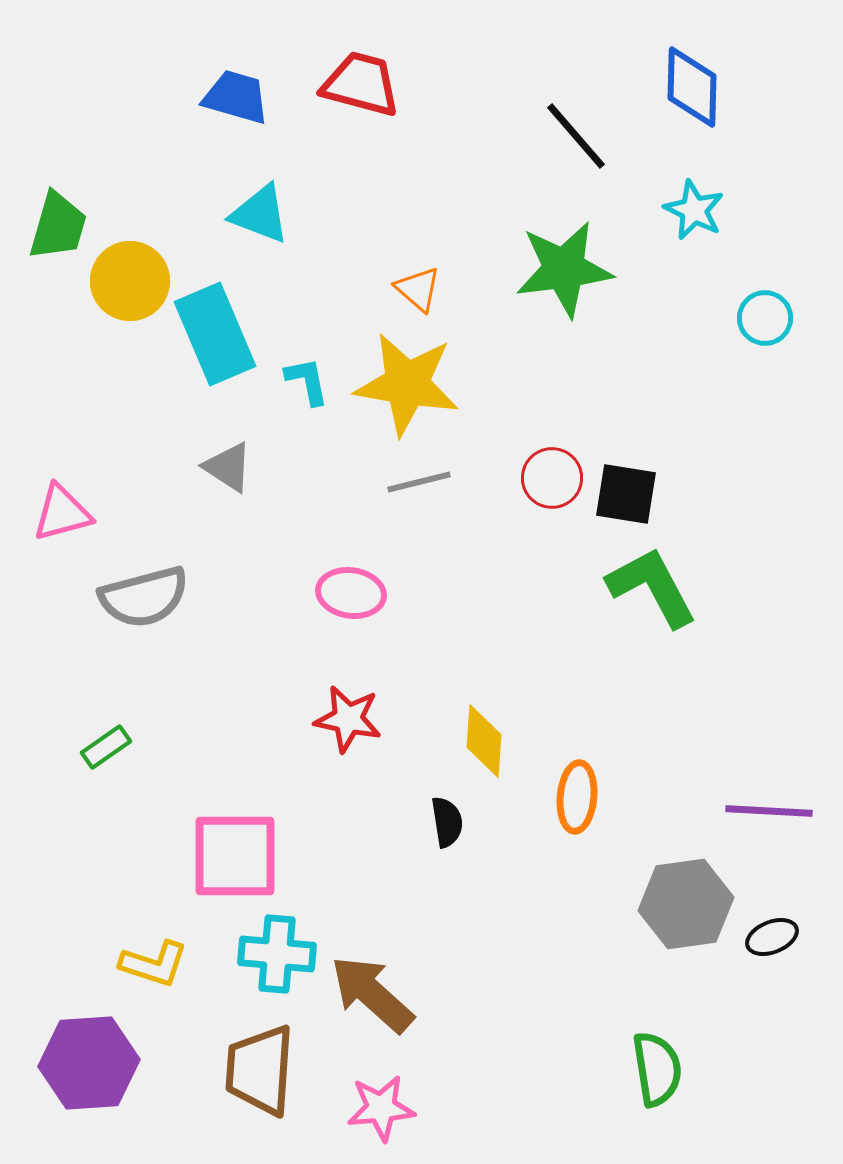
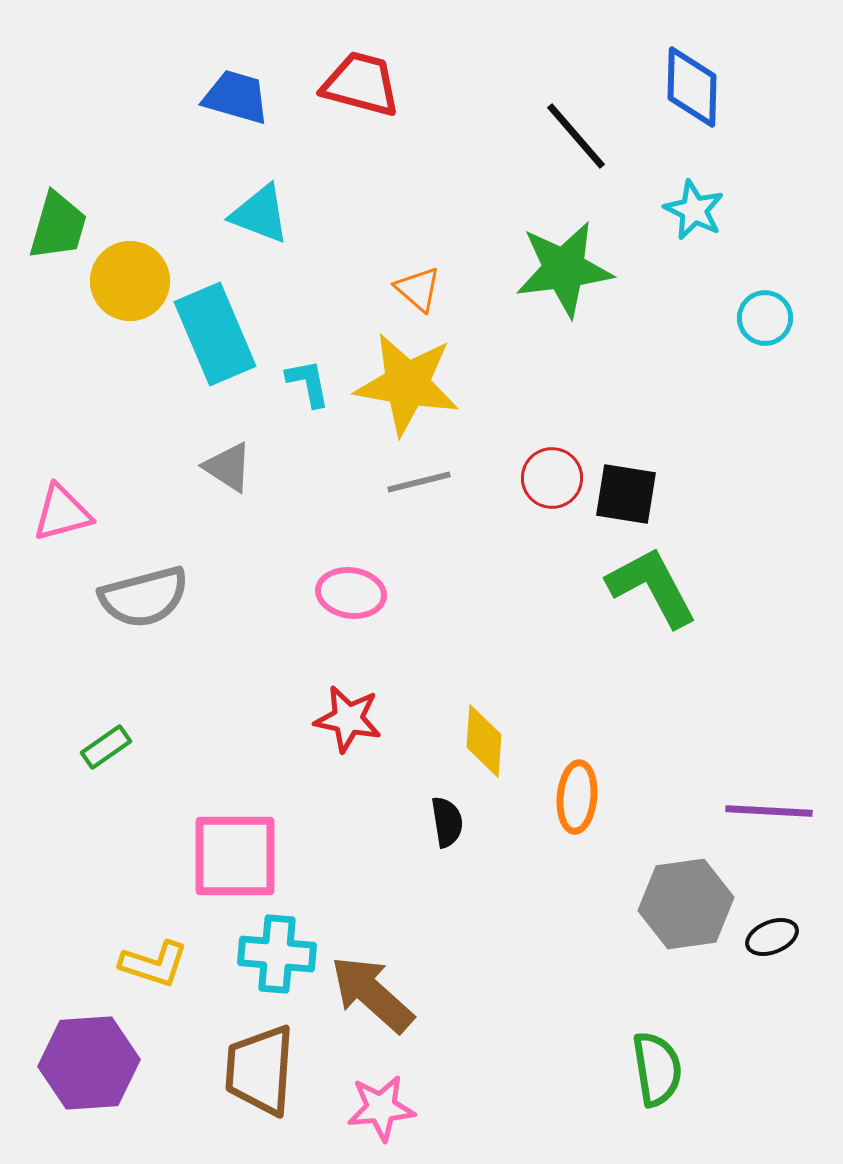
cyan L-shape: moved 1 px right, 2 px down
